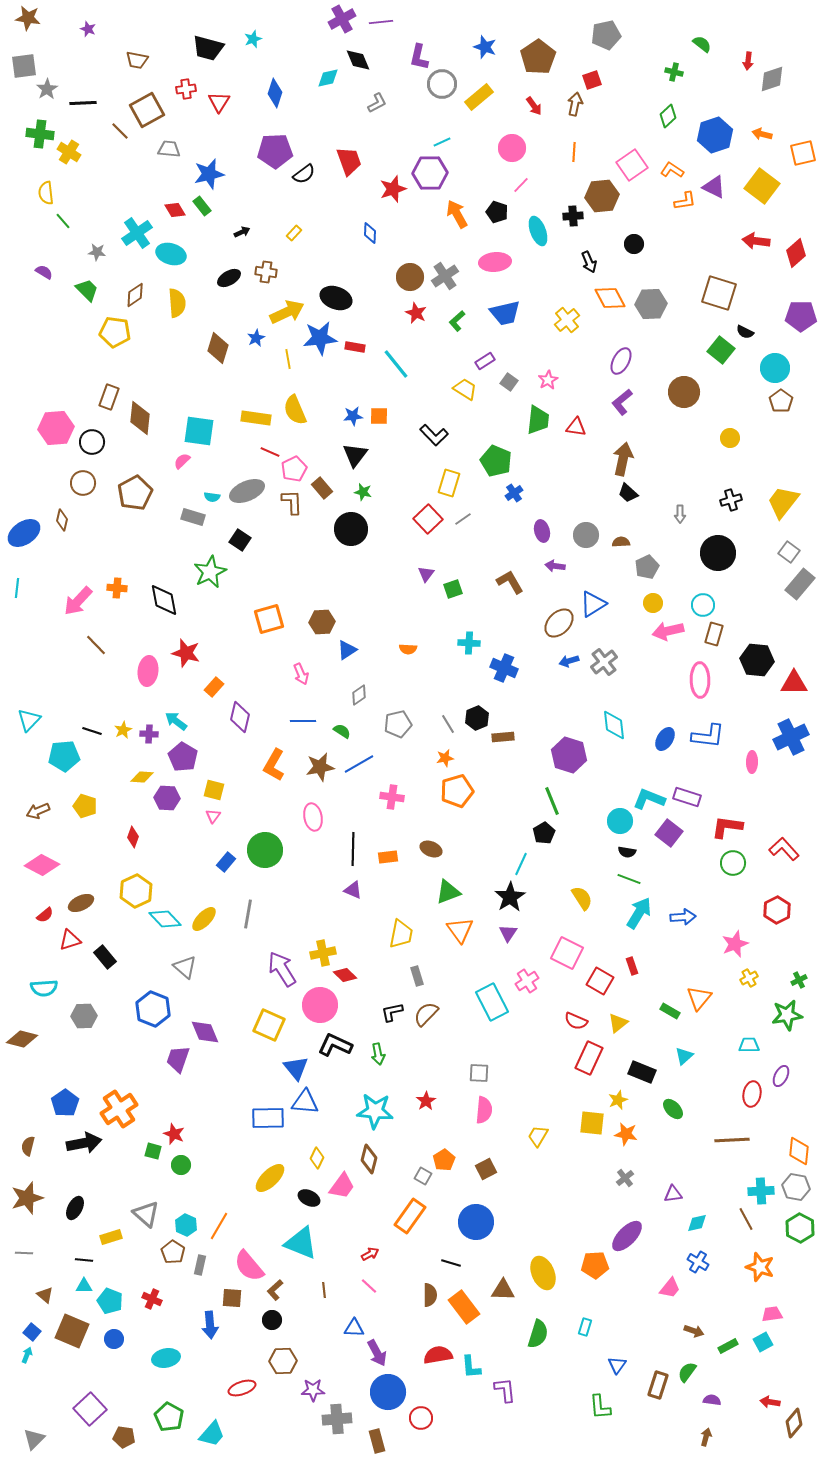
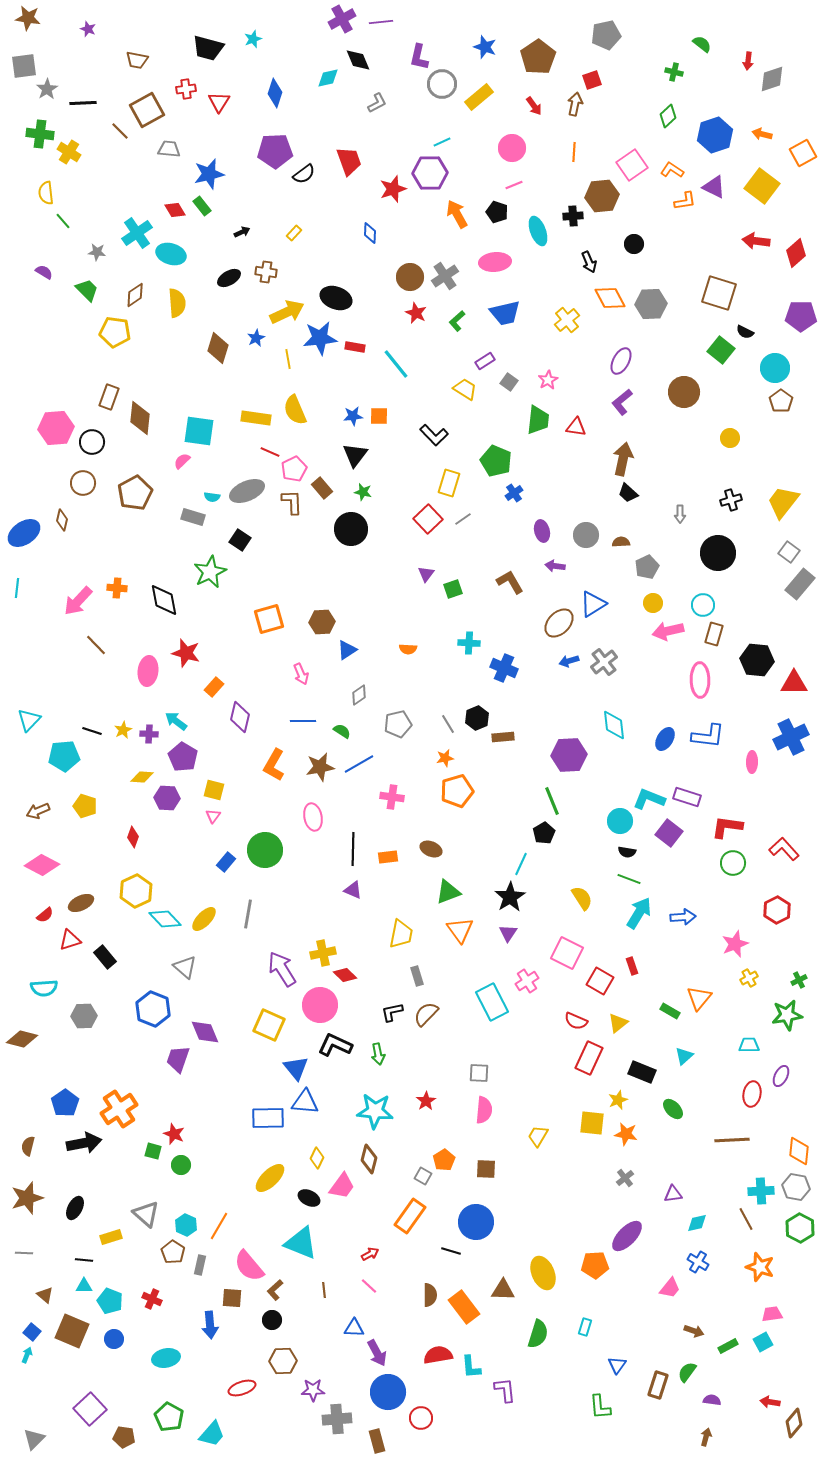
orange square at (803, 153): rotated 16 degrees counterclockwise
pink line at (521, 185): moved 7 px left; rotated 24 degrees clockwise
purple hexagon at (569, 755): rotated 20 degrees counterclockwise
brown square at (486, 1169): rotated 30 degrees clockwise
black line at (451, 1263): moved 12 px up
